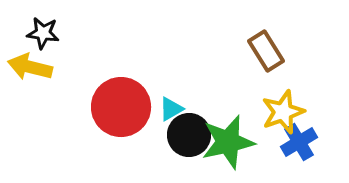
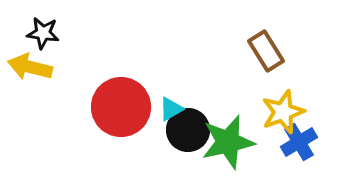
black circle: moved 1 px left, 5 px up
